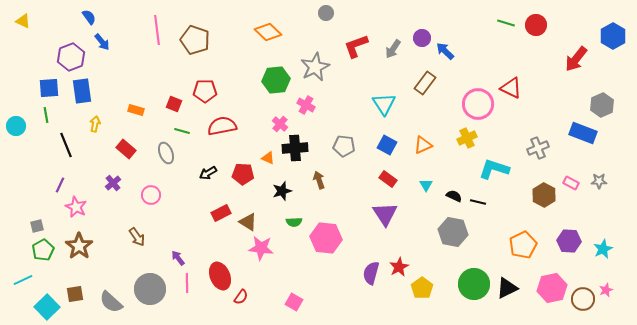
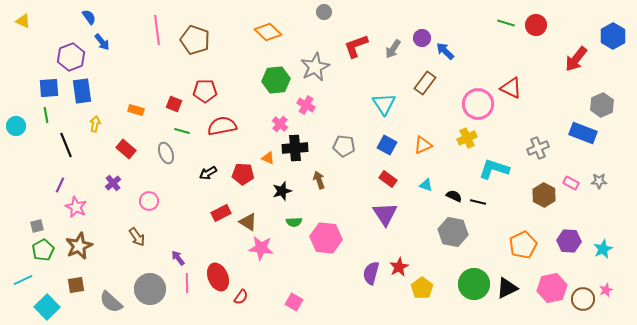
gray circle at (326, 13): moved 2 px left, 1 px up
cyan triangle at (426, 185): rotated 40 degrees counterclockwise
pink circle at (151, 195): moved 2 px left, 6 px down
brown star at (79, 246): rotated 12 degrees clockwise
red ellipse at (220, 276): moved 2 px left, 1 px down
brown square at (75, 294): moved 1 px right, 9 px up
